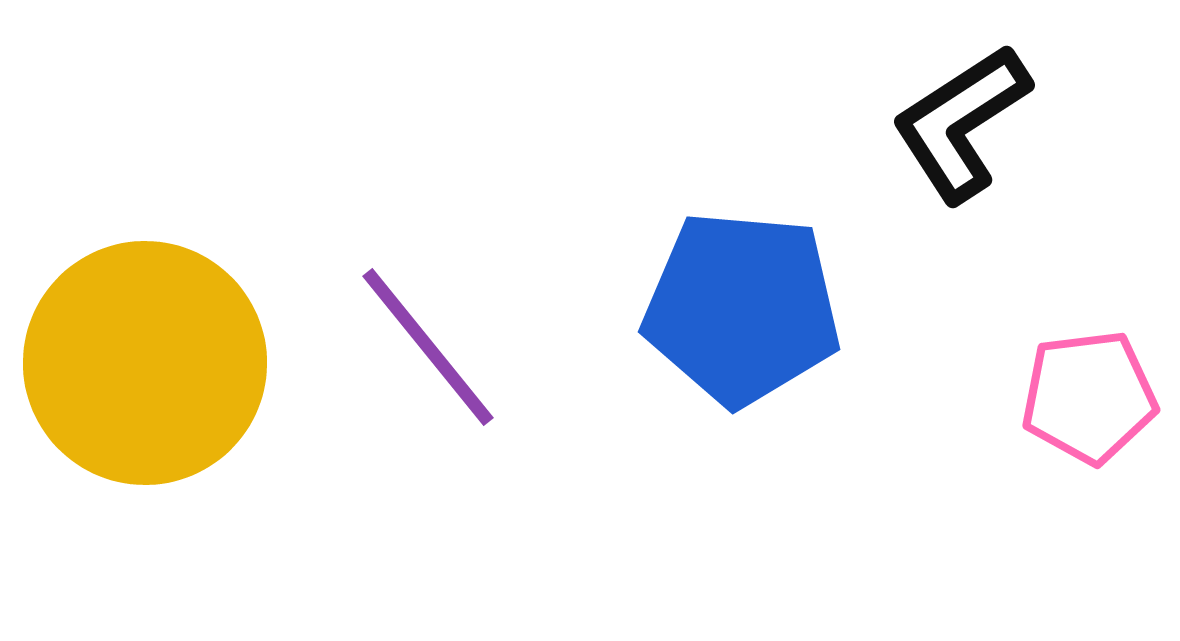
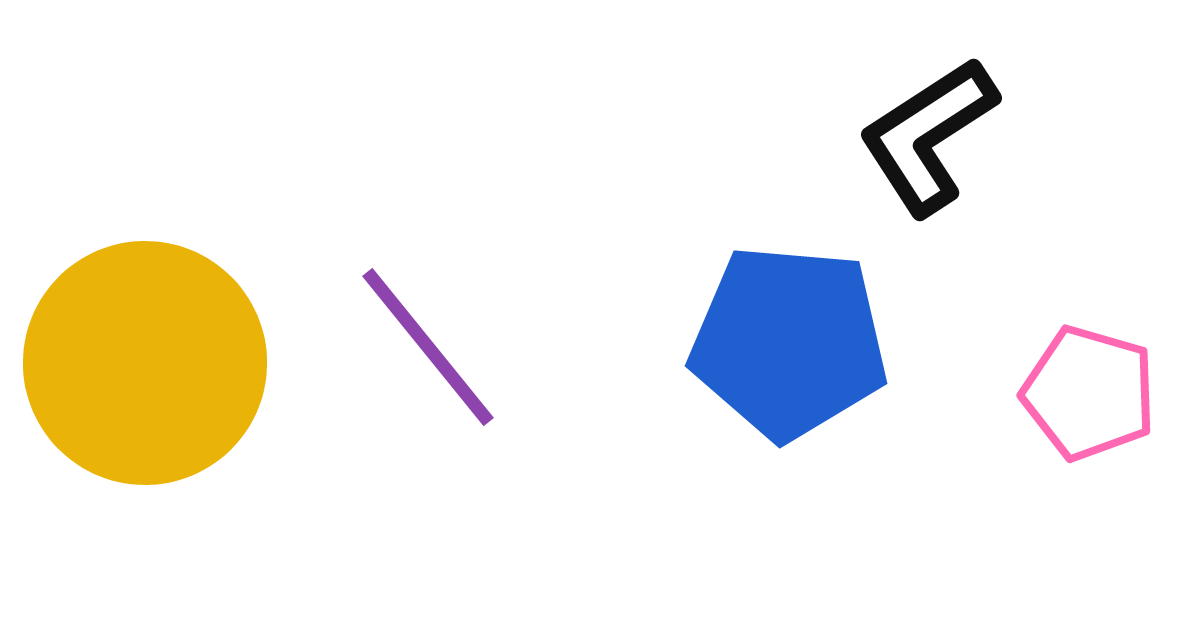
black L-shape: moved 33 px left, 13 px down
blue pentagon: moved 47 px right, 34 px down
pink pentagon: moved 4 px up; rotated 23 degrees clockwise
